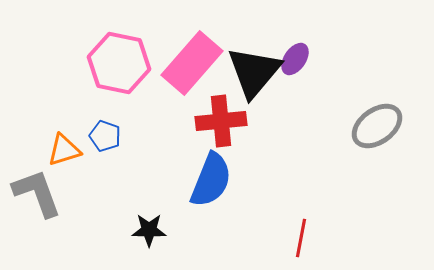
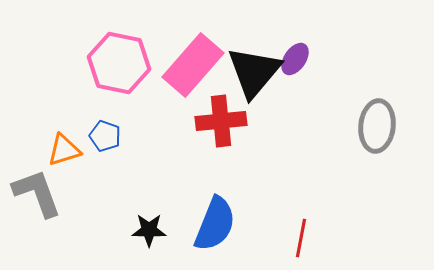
pink rectangle: moved 1 px right, 2 px down
gray ellipse: rotated 48 degrees counterclockwise
blue semicircle: moved 4 px right, 44 px down
